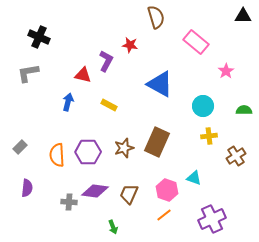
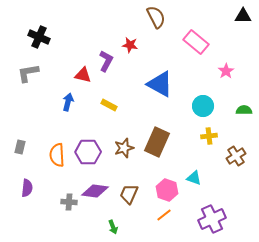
brown semicircle: rotated 10 degrees counterclockwise
gray rectangle: rotated 32 degrees counterclockwise
